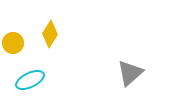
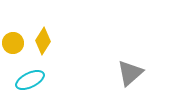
yellow diamond: moved 7 px left, 7 px down
